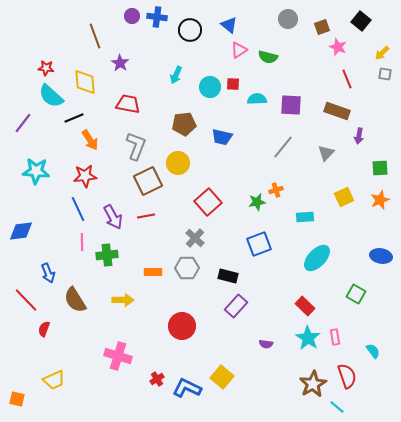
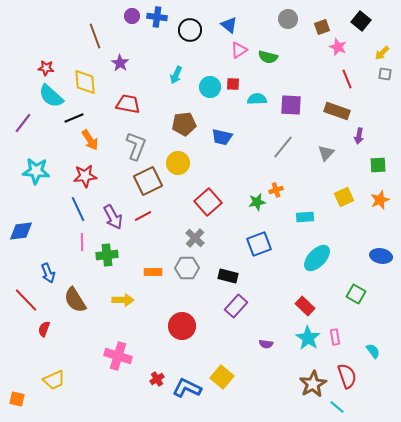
green square at (380, 168): moved 2 px left, 3 px up
red line at (146, 216): moved 3 px left; rotated 18 degrees counterclockwise
